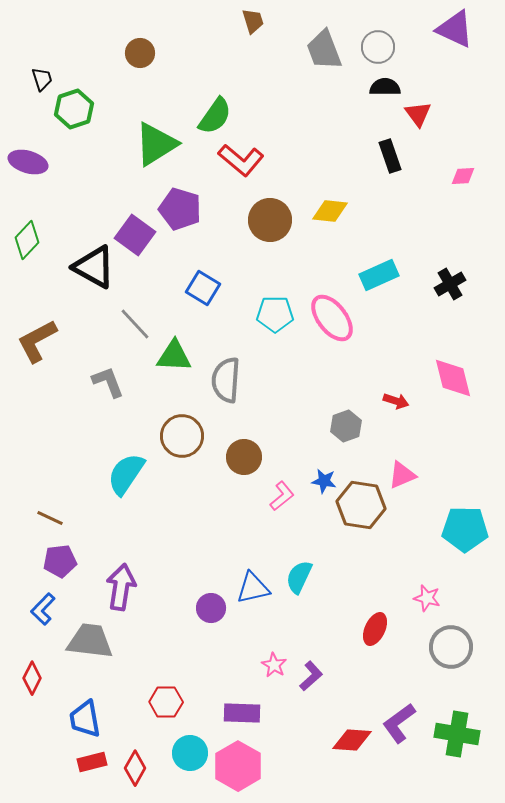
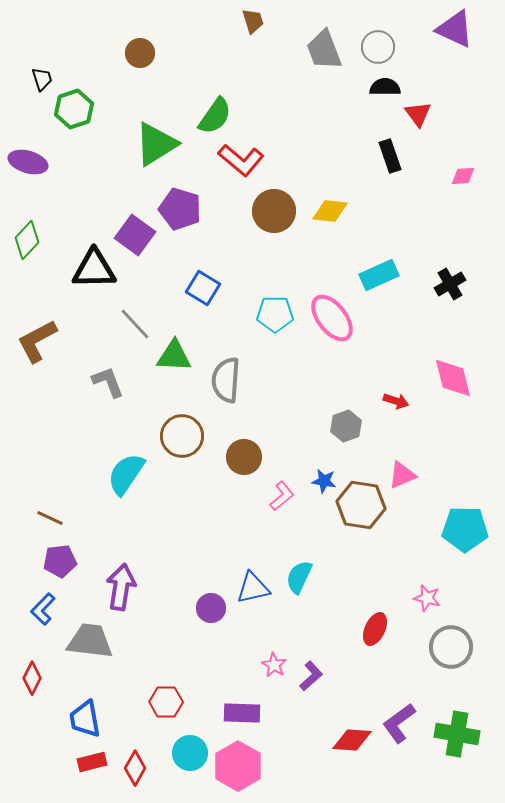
brown circle at (270, 220): moved 4 px right, 9 px up
black triangle at (94, 267): moved 2 px down; rotated 30 degrees counterclockwise
